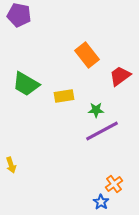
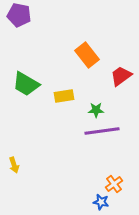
red trapezoid: moved 1 px right
purple line: rotated 20 degrees clockwise
yellow arrow: moved 3 px right
blue star: rotated 21 degrees counterclockwise
